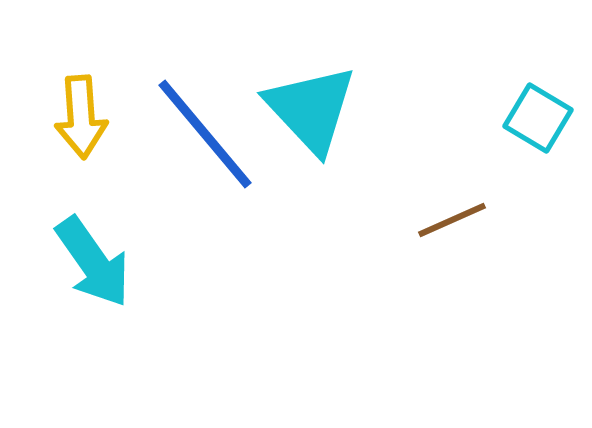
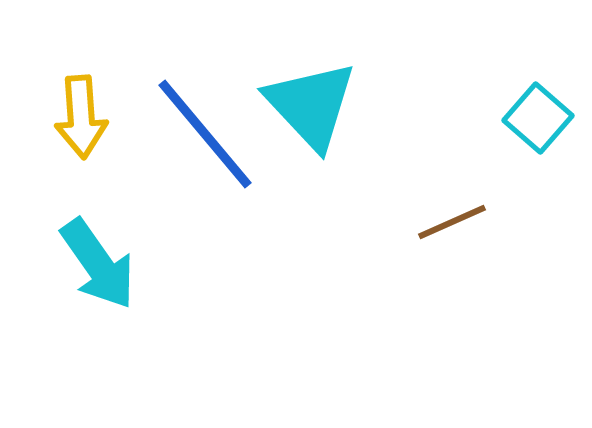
cyan triangle: moved 4 px up
cyan square: rotated 10 degrees clockwise
brown line: moved 2 px down
cyan arrow: moved 5 px right, 2 px down
